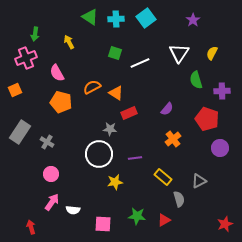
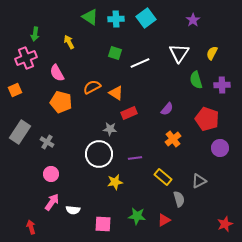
purple cross: moved 6 px up
